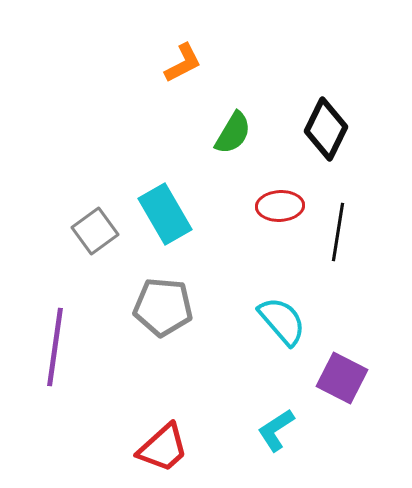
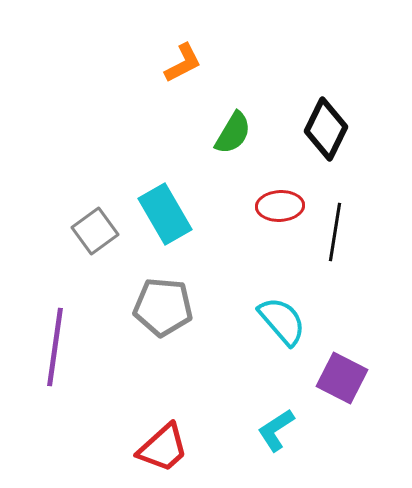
black line: moved 3 px left
